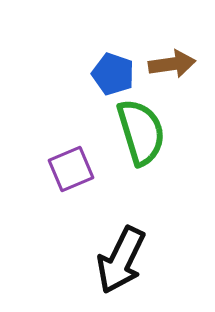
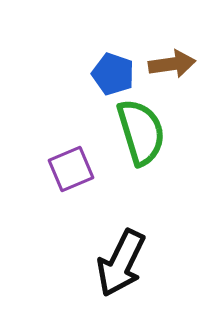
black arrow: moved 3 px down
